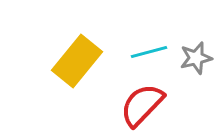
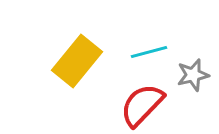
gray star: moved 3 px left, 17 px down
